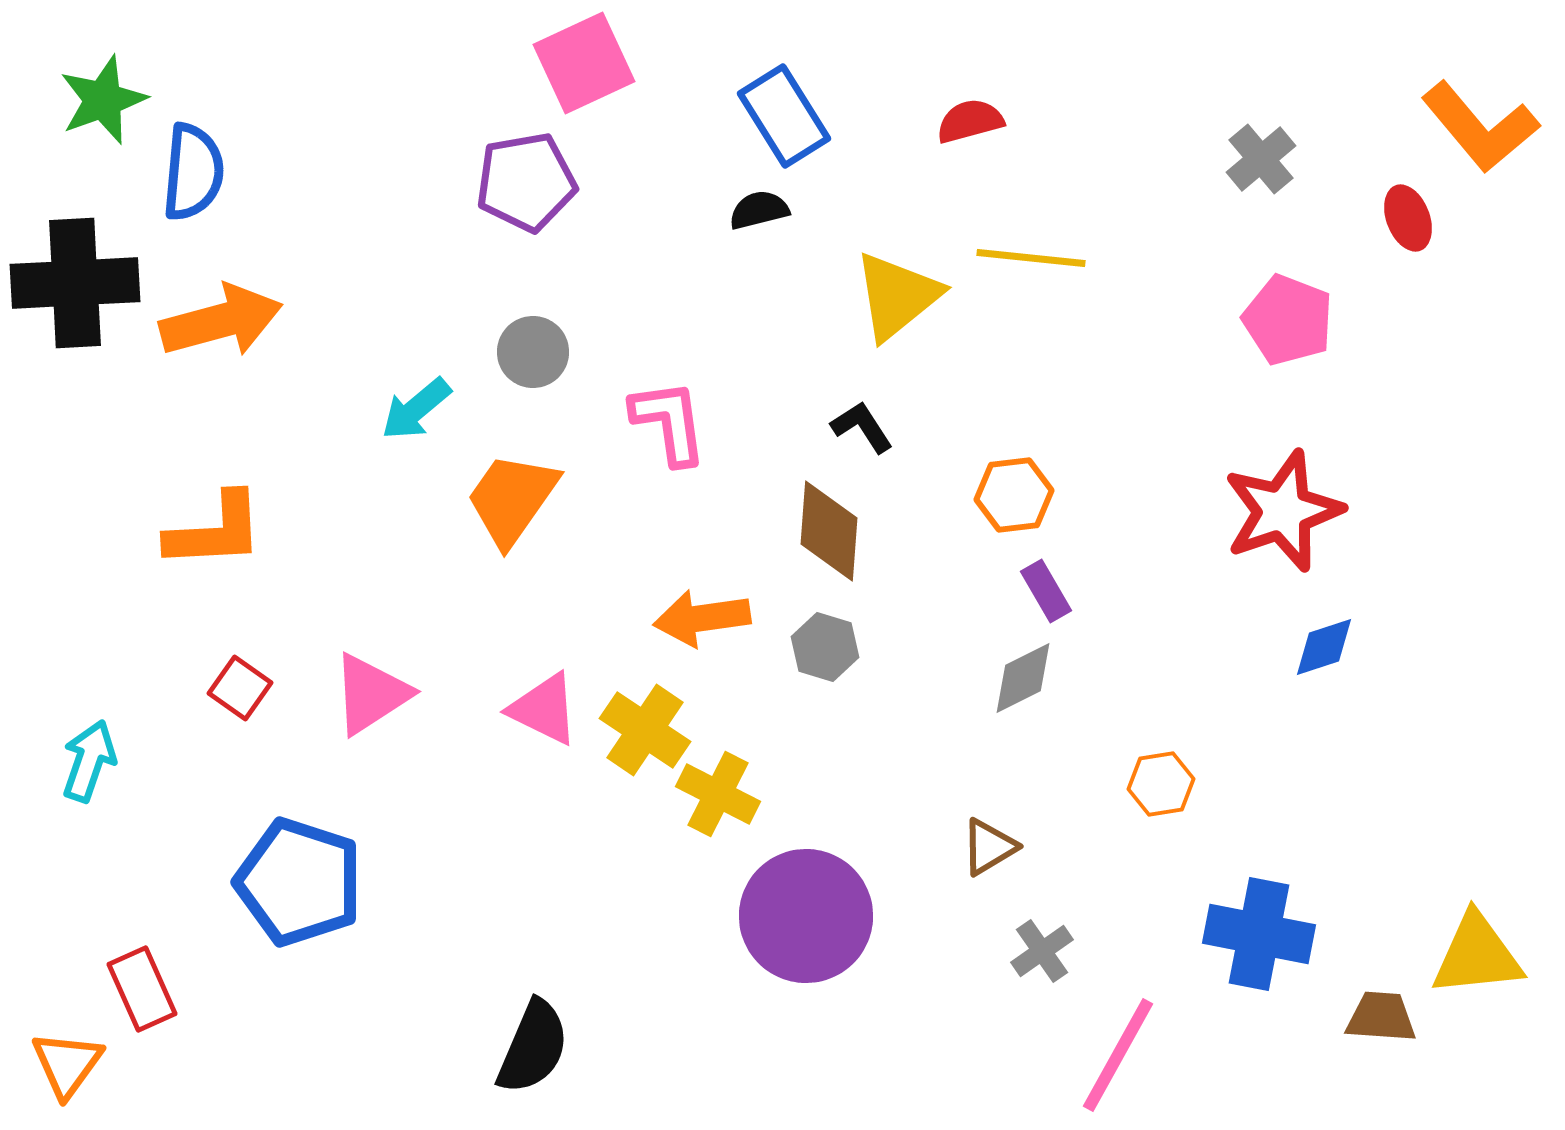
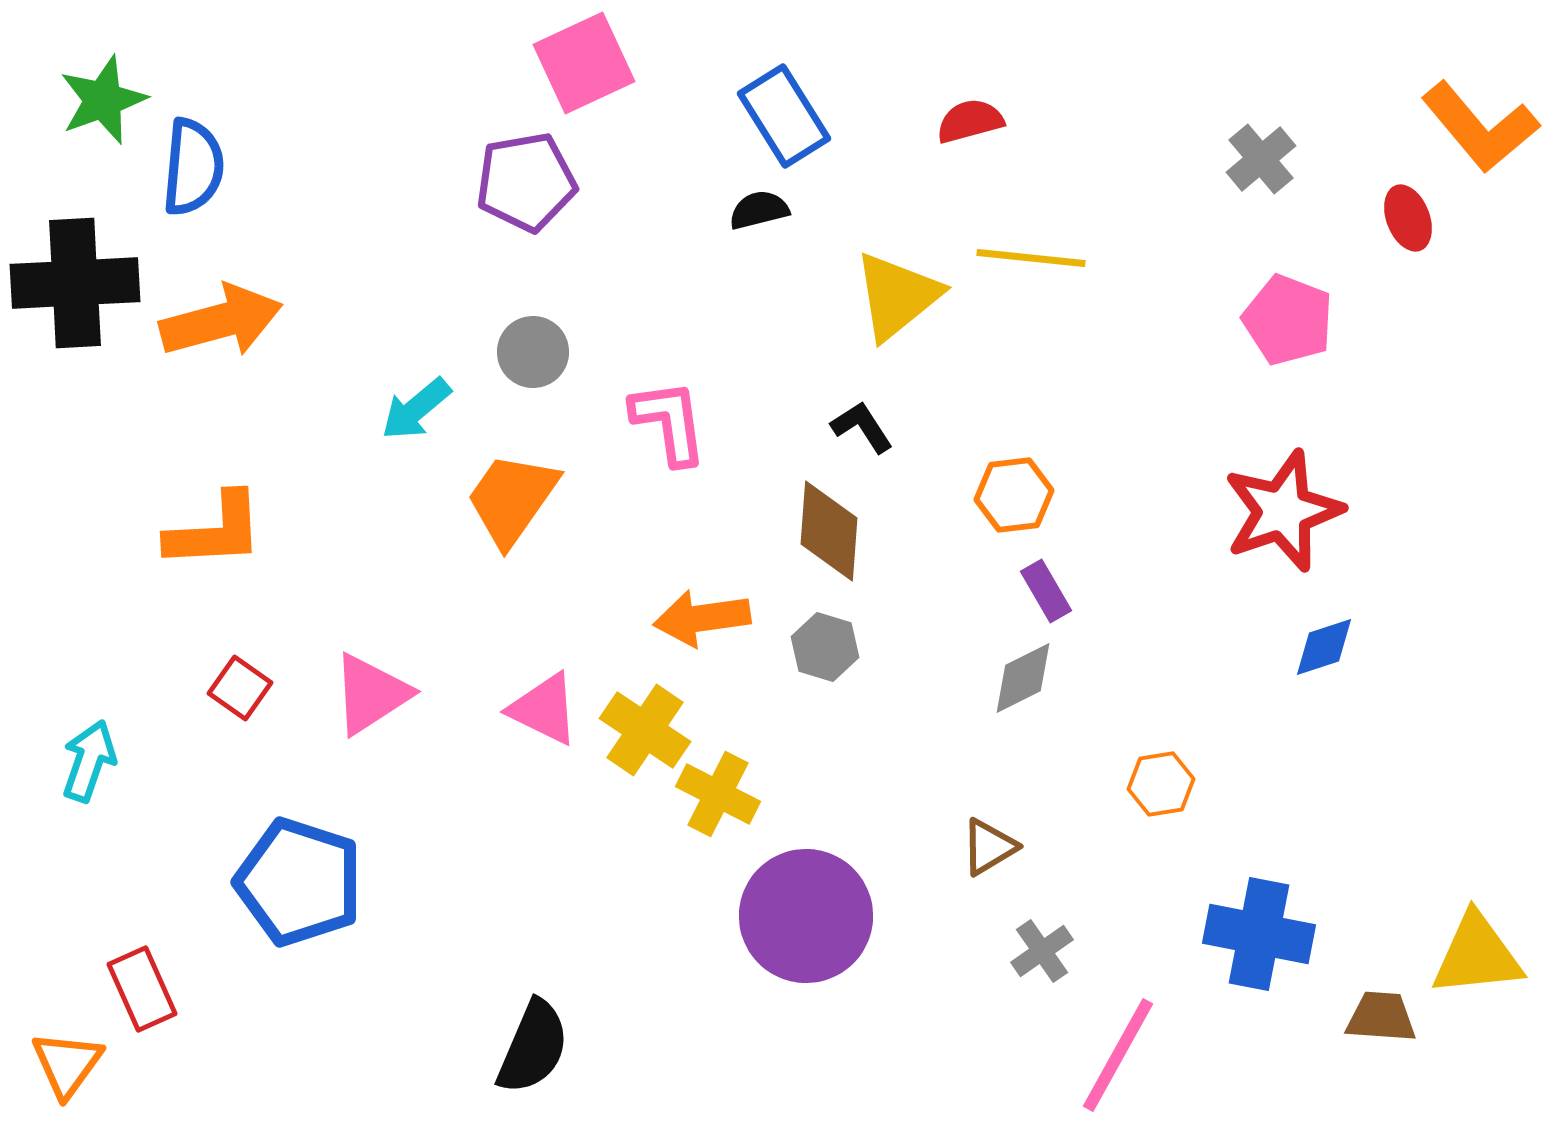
blue semicircle at (193, 172): moved 5 px up
